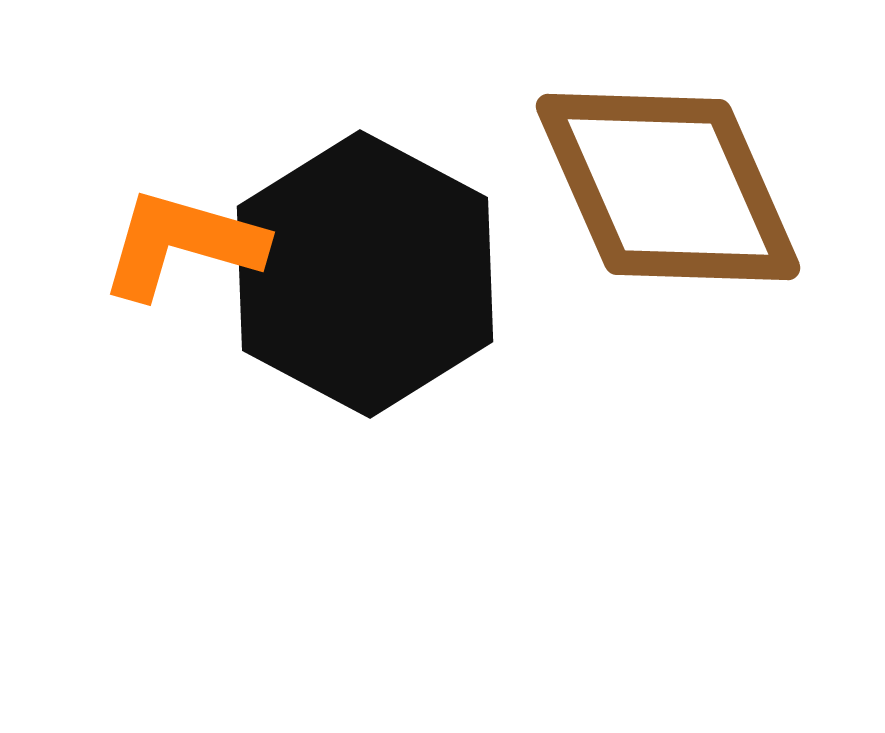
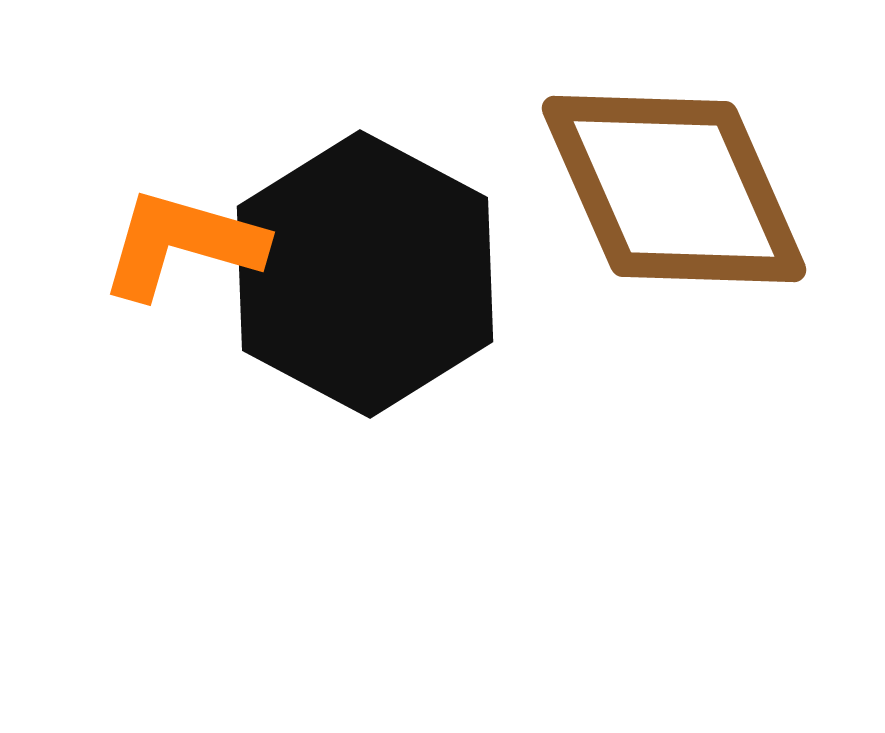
brown diamond: moved 6 px right, 2 px down
